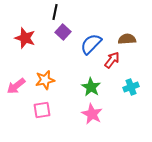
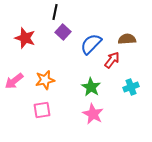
pink arrow: moved 2 px left, 5 px up
pink star: moved 1 px right
